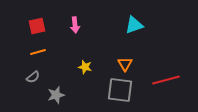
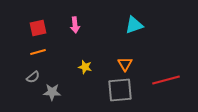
red square: moved 1 px right, 2 px down
gray square: rotated 12 degrees counterclockwise
gray star: moved 4 px left, 3 px up; rotated 18 degrees clockwise
